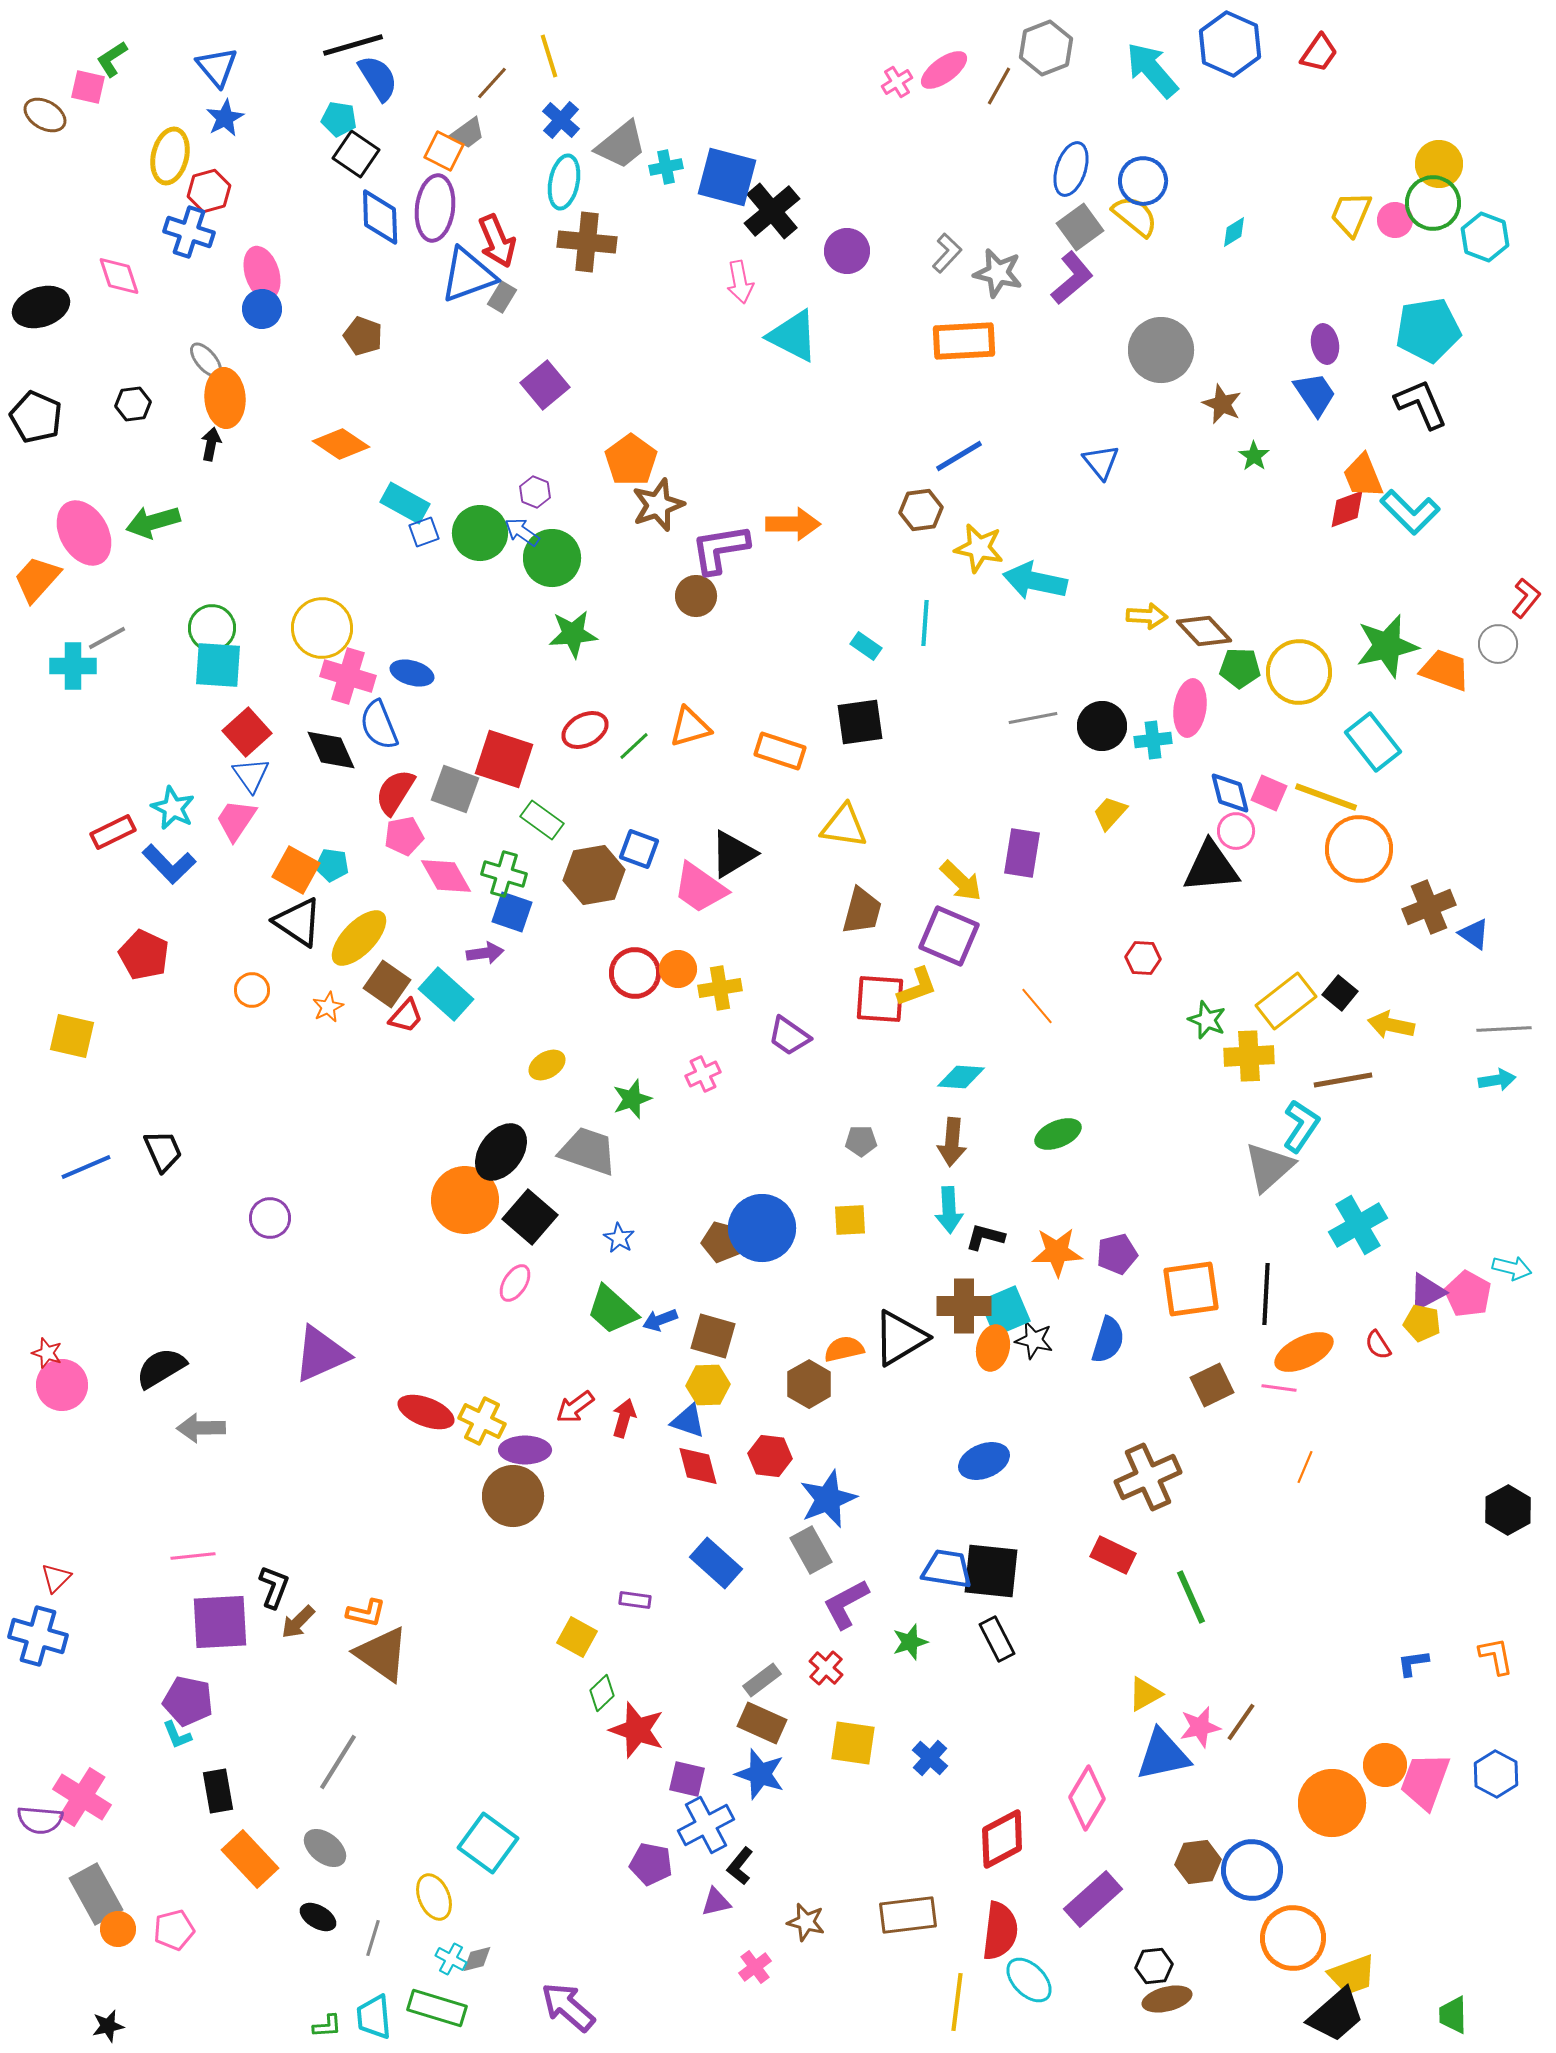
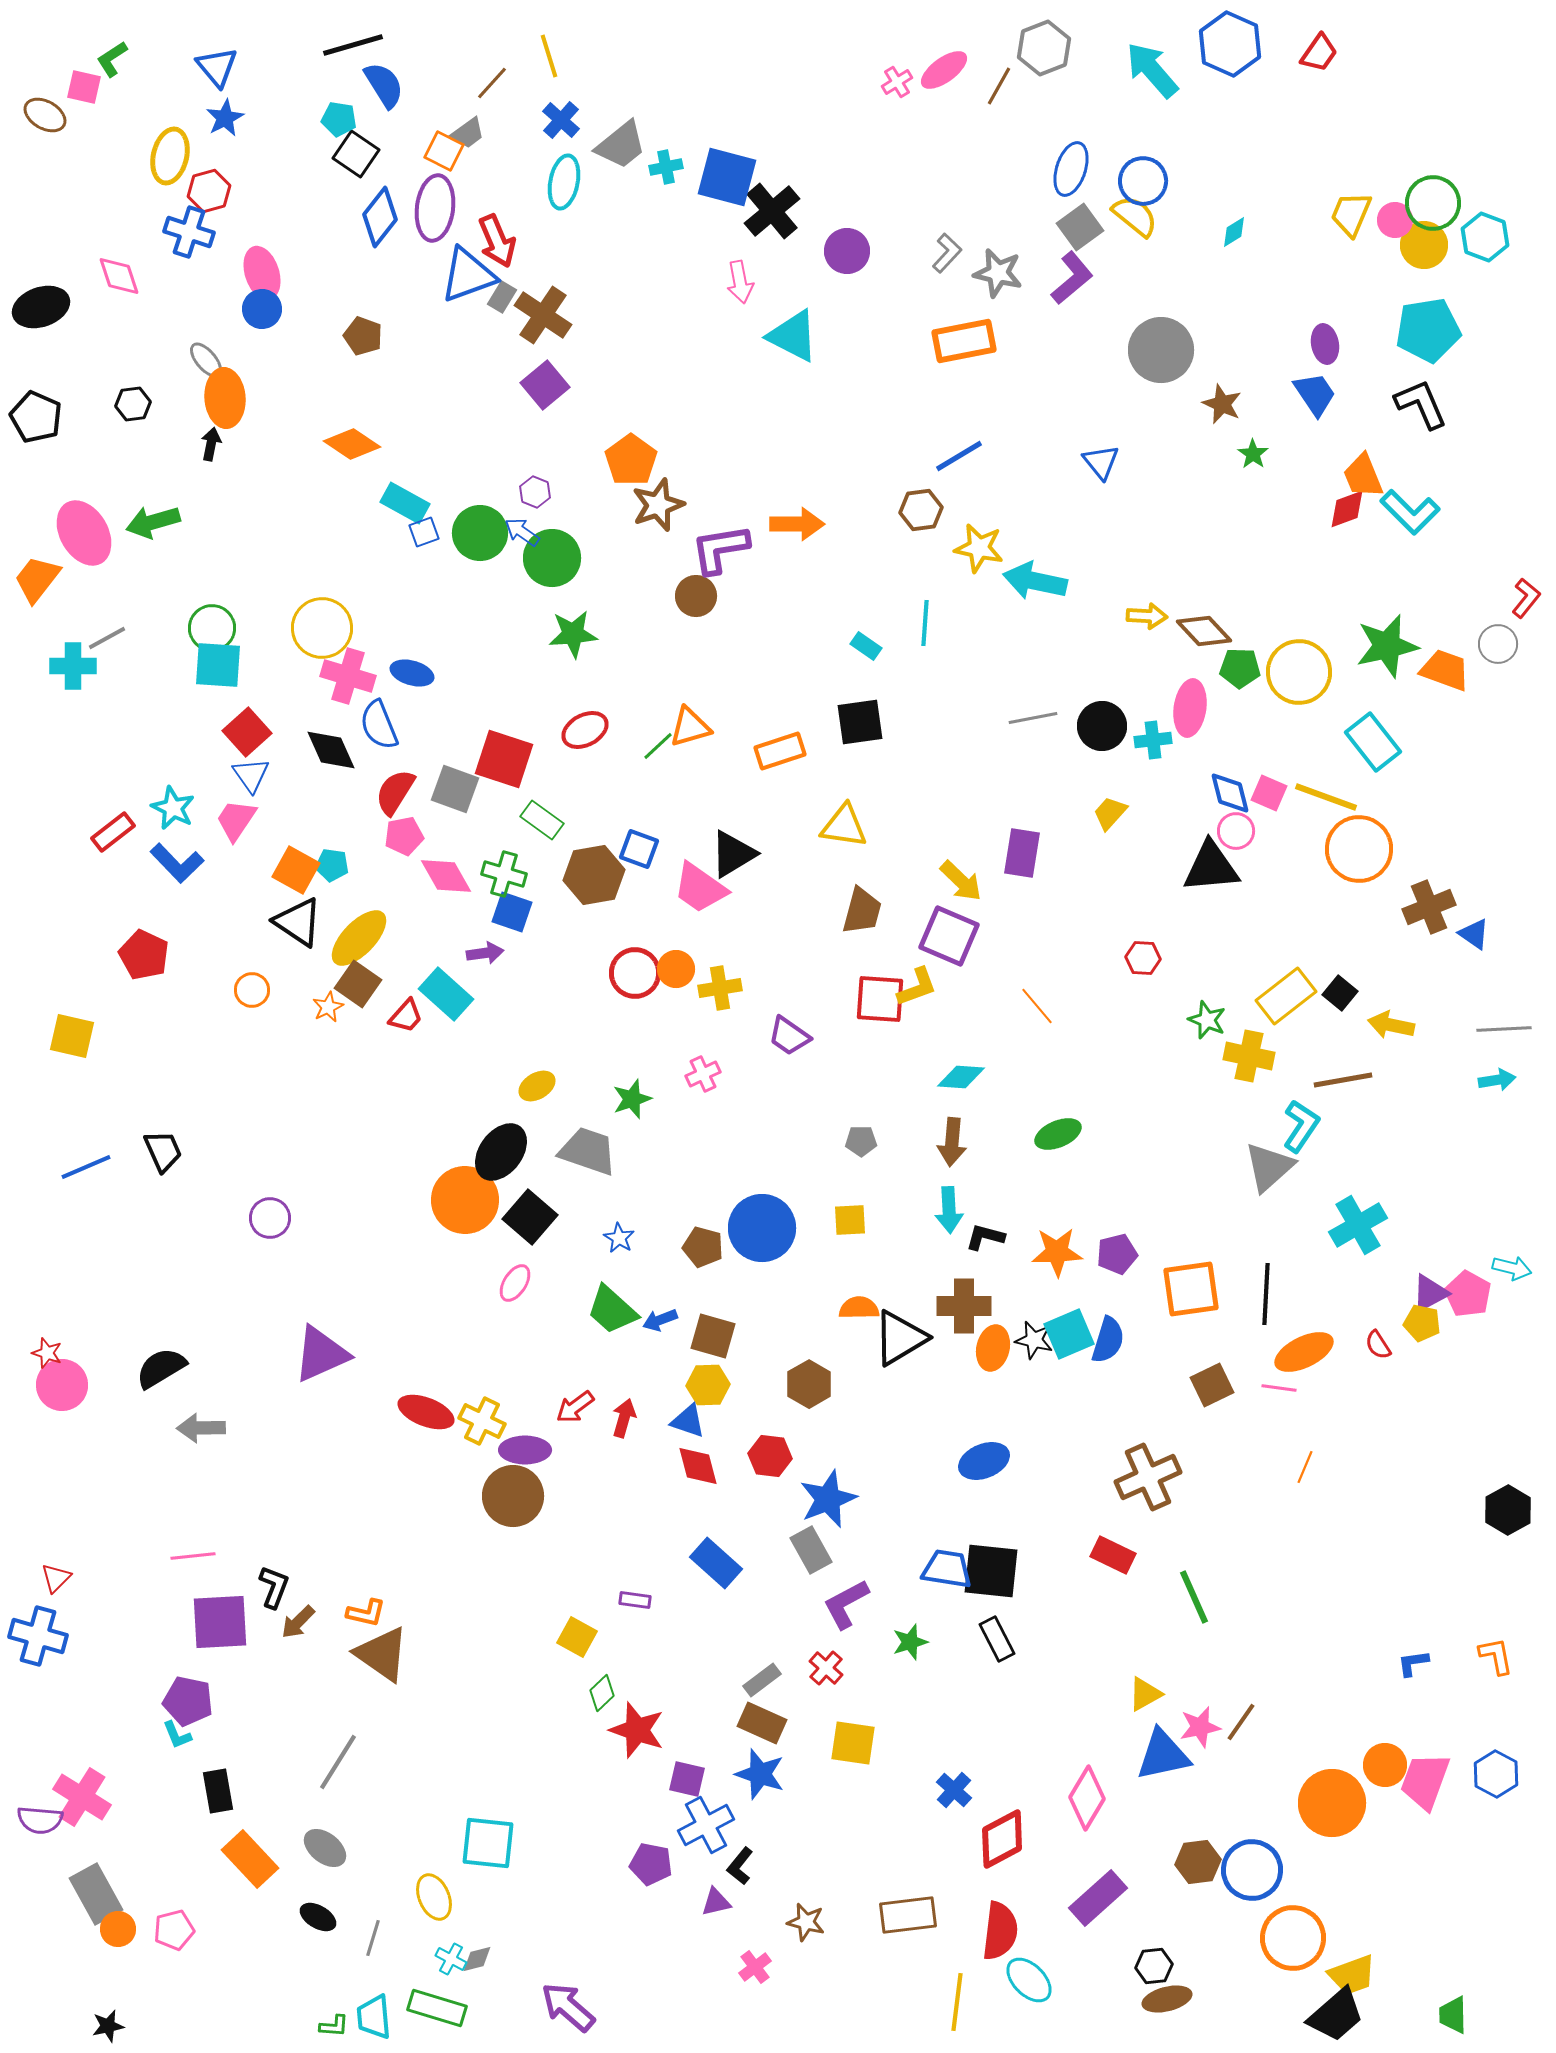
gray hexagon at (1046, 48): moved 2 px left
blue semicircle at (378, 78): moved 6 px right, 7 px down
pink square at (88, 87): moved 4 px left
yellow circle at (1439, 164): moved 15 px left, 81 px down
blue diamond at (380, 217): rotated 40 degrees clockwise
brown cross at (587, 242): moved 44 px left, 73 px down; rotated 28 degrees clockwise
orange rectangle at (964, 341): rotated 8 degrees counterclockwise
orange diamond at (341, 444): moved 11 px right
green star at (1254, 456): moved 1 px left, 2 px up
orange arrow at (793, 524): moved 4 px right
orange trapezoid at (37, 579): rotated 4 degrees counterclockwise
green line at (634, 746): moved 24 px right
orange rectangle at (780, 751): rotated 36 degrees counterclockwise
red rectangle at (113, 832): rotated 12 degrees counterclockwise
blue L-shape at (169, 864): moved 8 px right, 1 px up
orange circle at (678, 969): moved 2 px left
brown square at (387, 984): moved 29 px left
yellow rectangle at (1286, 1001): moved 5 px up
yellow cross at (1249, 1056): rotated 15 degrees clockwise
yellow ellipse at (547, 1065): moved 10 px left, 21 px down
brown pentagon at (722, 1242): moved 19 px left, 5 px down
purple triangle at (1427, 1292): moved 3 px right, 1 px down
cyan square at (1005, 1311): moved 64 px right, 23 px down
orange semicircle at (844, 1349): moved 15 px right, 41 px up; rotated 12 degrees clockwise
green line at (1191, 1597): moved 3 px right
blue cross at (930, 1758): moved 24 px right, 32 px down
cyan square at (488, 1843): rotated 30 degrees counterclockwise
purple rectangle at (1093, 1899): moved 5 px right, 1 px up
green L-shape at (327, 2026): moved 7 px right; rotated 8 degrees clockwise
